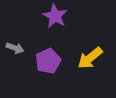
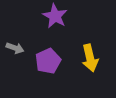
yellow arrow: rotated 64 degrees counterclockwise
